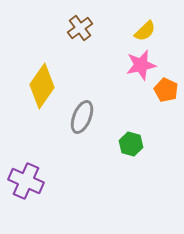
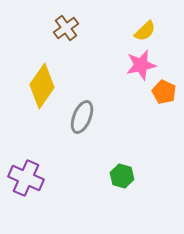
brown cross: moved 14 px left
orange pentagon: moved 2 px left, 2 px down
green hexagon: moved 9 px left, 32 px down
purple cross: moved 3 px up
